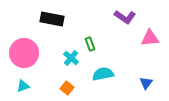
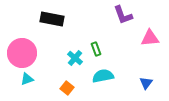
purple L-shape: moved 2 px left, 2 px up; rotated 35 degrees clockwise
green rectangle: moved 6 px right, 5 px down
pink circle: moved 2 px left
cyan cross: moved 4 px right
cyan semicircle: moved 2 px down
cyan triangle: moved 4 px right, 7 px up
